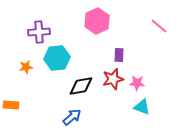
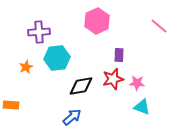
orange star: rotated 16 degrees counterclockwise
